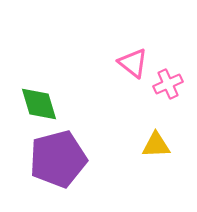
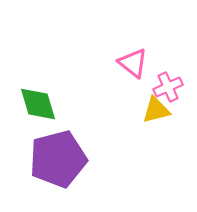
pink cross: moved 3 px down
green diamond: moved 1 px left
yellow triangle: moved 35 px up; rotated 12 degrees counterclockwise
